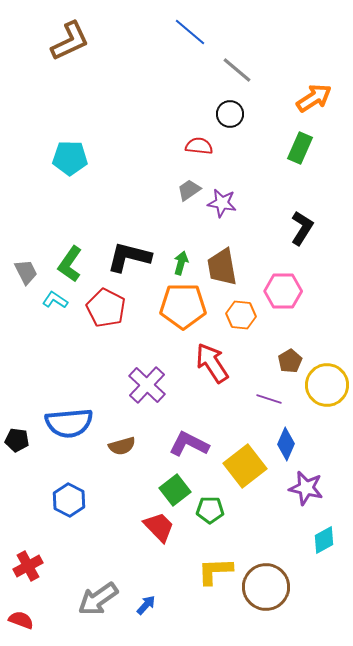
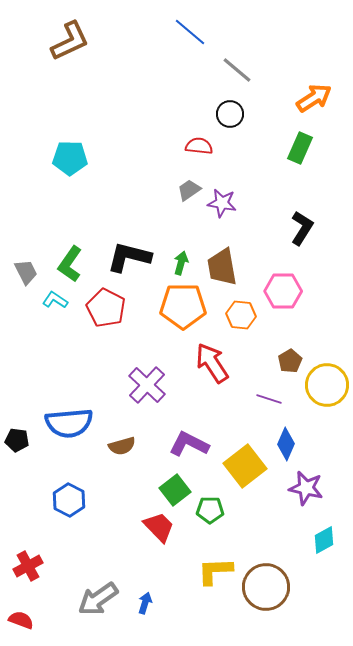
blue arrow at (146, 605): moved 1 px left, 2 px up; rotated 25 degrees counterclockwise
